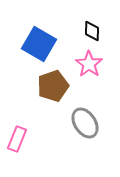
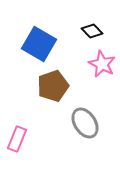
black diamond: rotated 45 degrees counterclockwise
pink star: moved 13 px right; rotated 8 degrees counterclockwise
